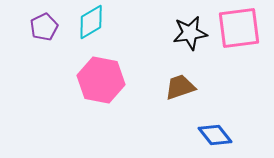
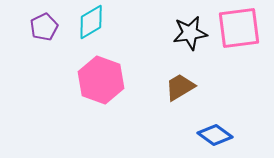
pink hexagon: rotated 9 degrees clockwise
brown trapezoid: rotated 12 degrees counterclockwise
blue diamond: rotated 16 degrees counterclockwise
